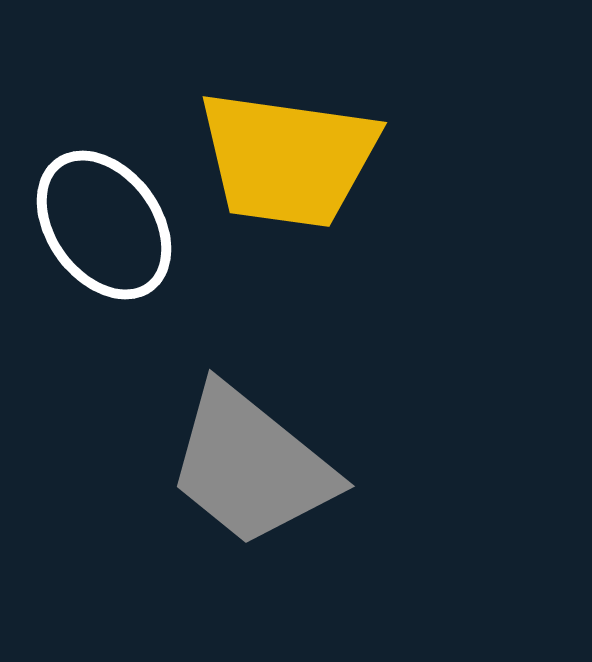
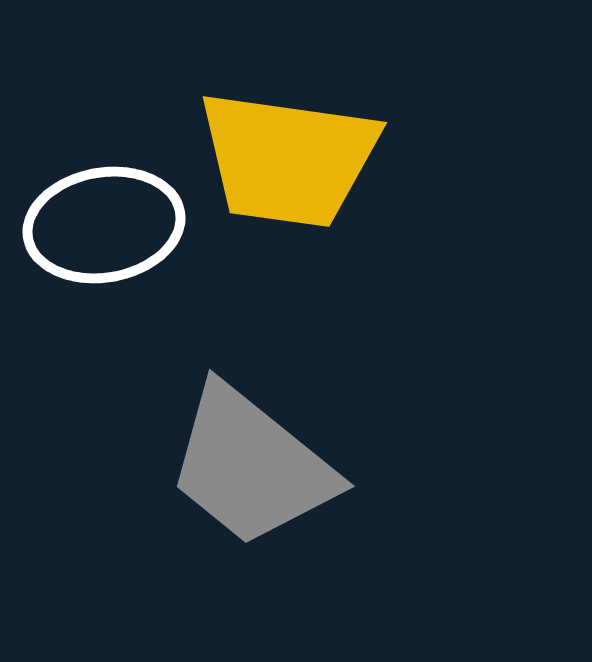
white ellipse: rotated 64 degrees counterclockwise
